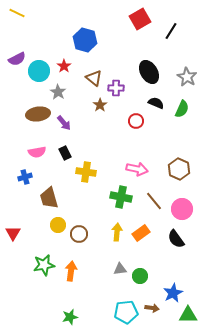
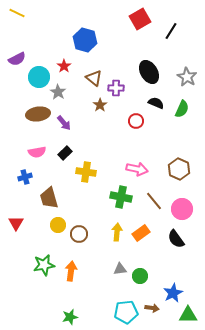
cyan circle at (39, 71): moved 6 px down
black rectangle at (65, 153): rotated 72 degrees clockwise
red triangle at (13, 233): moved 3 px right, 10 px up
